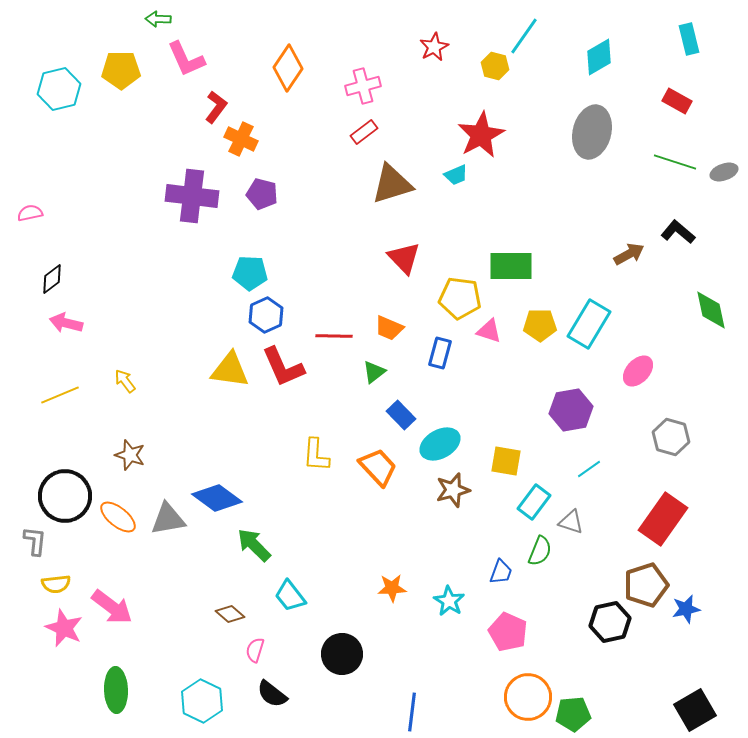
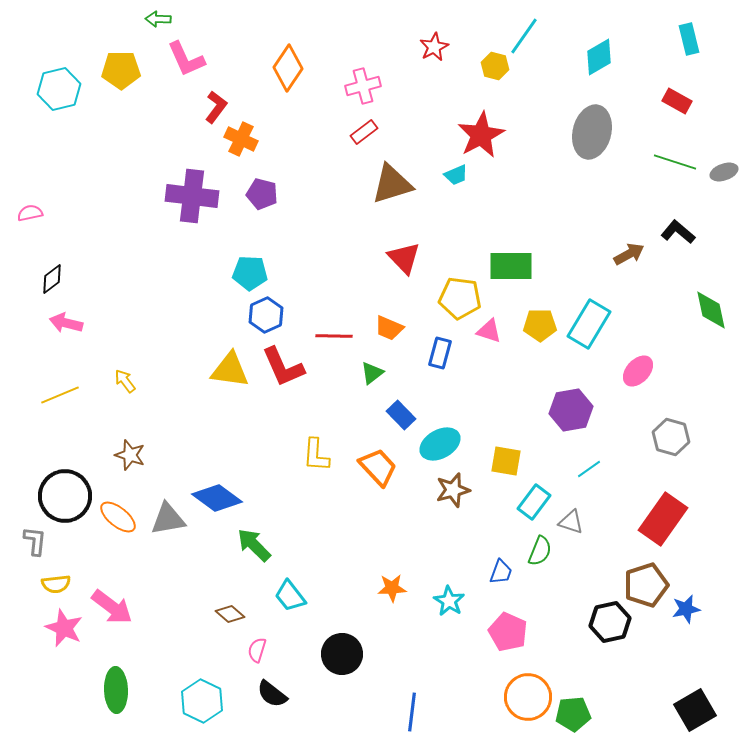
green triangle at (374, 372): moved 2 px left, 1 px down
pink semicircle at (255, 650): moved 2 px right
